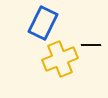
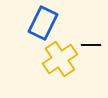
yellow cross: rotated 12 degrees counterclockwise
